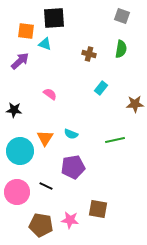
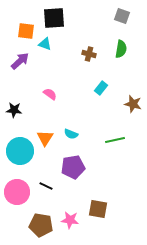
brown star: moved 2 px left; rotated 18 degrees clockwise
